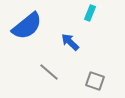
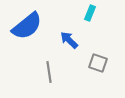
blue arrow: moved 1 px left, 2 px up
gray line: rotated 40 degrees clockwise
gray square: moved 3 px right, 18 px up
